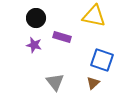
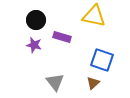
black circle: moved 2 px down
